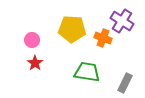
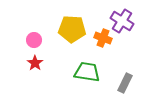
pink circle: moved 2 px right
